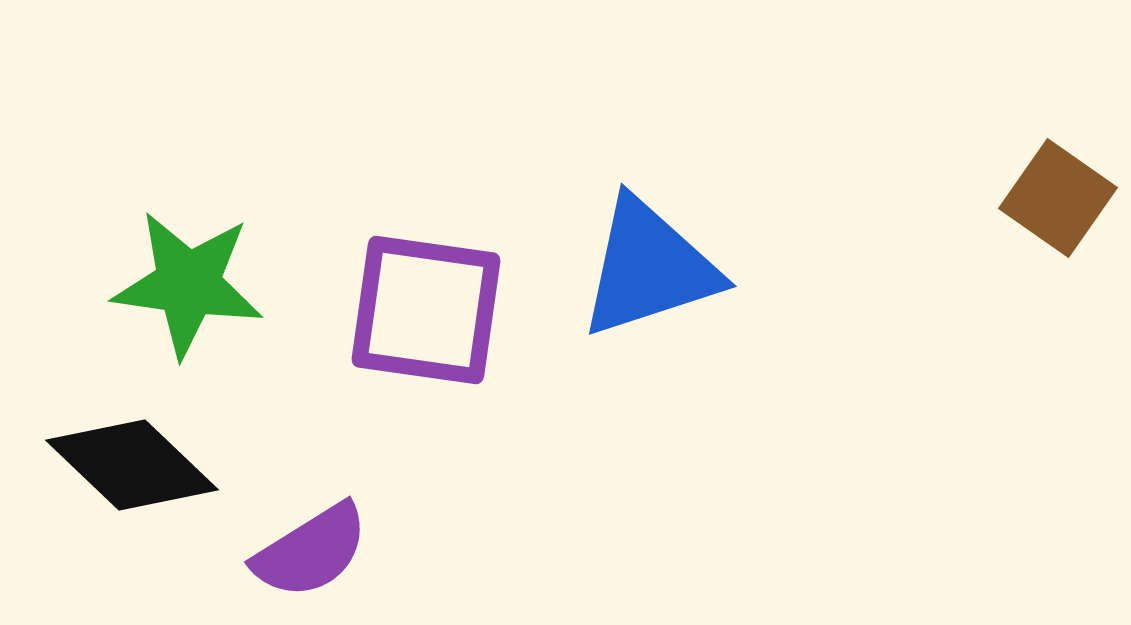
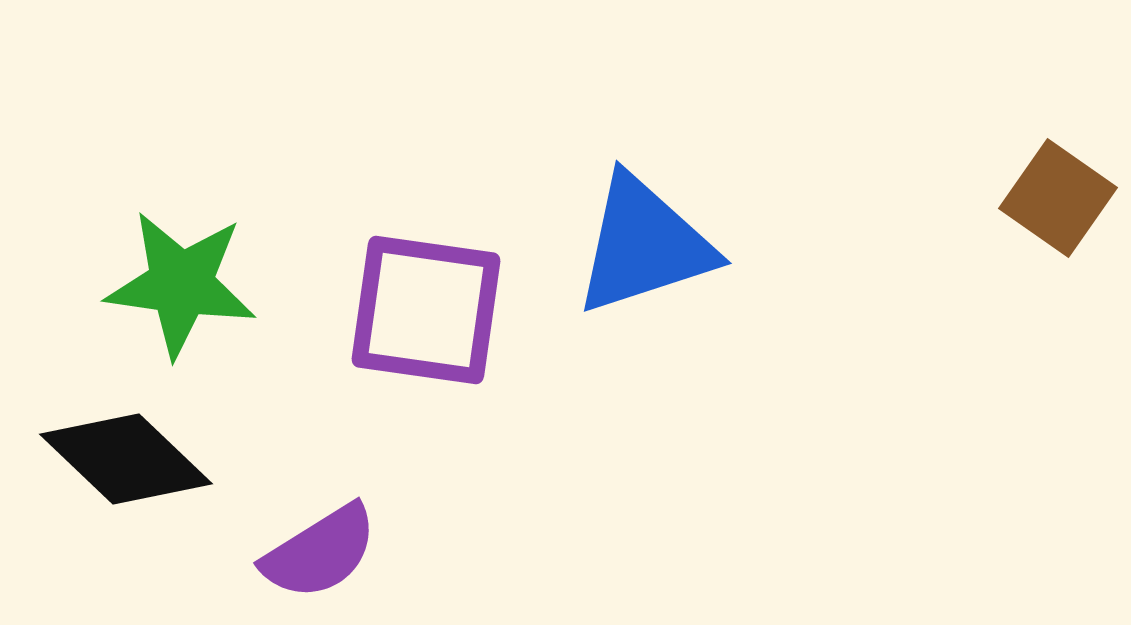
blue triangle: moved 5 px left, 23 px up
green star: moved 7 px left
black diamond: moved 6 px left, 6 px up
purple semicircle: moved 9 px right, 1 px down
